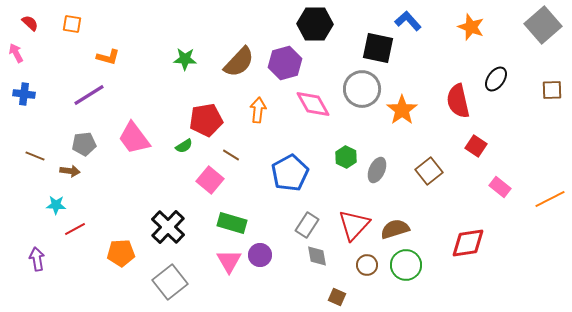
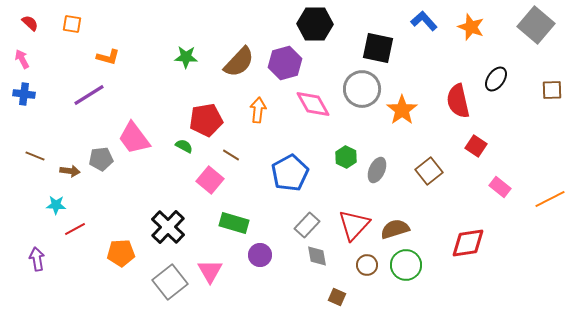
blue L-shape at (408, 21): moved 16 px right
gray square at (543, 25): moved 7 px left; rotated 9 degrees counterclockwise
pink arrow at (16, 53): moved 6 px right, 6 px down
green star at (185, 59): moved 1 px right, 2 px up
gray pentagon at (84, 144): moved 17 px right, 15 px down
green semicircle at (184, 146): rotated 120 degrees counterclockwise
green rectangle at (232, 223): moved 2 px right
gray rectangle at (307, 225): rotated 10 degrees clockwise
pink triangle at (229, 261): moved 19 px left, 10 px down
